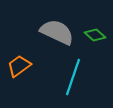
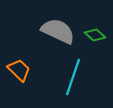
gray semicircle: moved 1 px right, 1 px up
orange trapezoid: moved 4 px down; rotated 80 degrees clockwise
